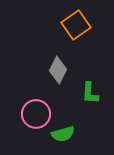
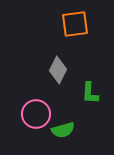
orange square: moved 1 px left, 1 px up; rotated 28 degrees clockwise
green semicircle: moved 4 px up
